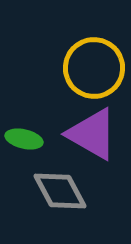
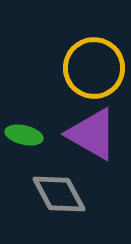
green ellipse: moved 4 px up
gray diamond: moved 1 px left, 3 px down
